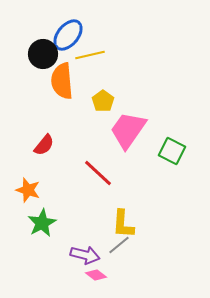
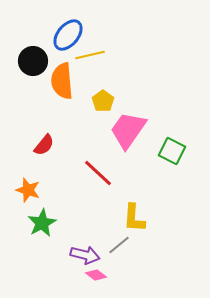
black circle: moved 10 px left, 7 px down
yellow L-shape: moved 11 px right, 6 px up
